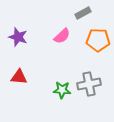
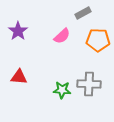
purple star: moved 6 px up; rotated 18 degrees clockwise
gray cross: rotated 15 degrees clockwise
